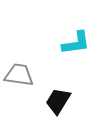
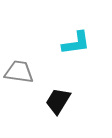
gray trapezoid: moved 3 px up
